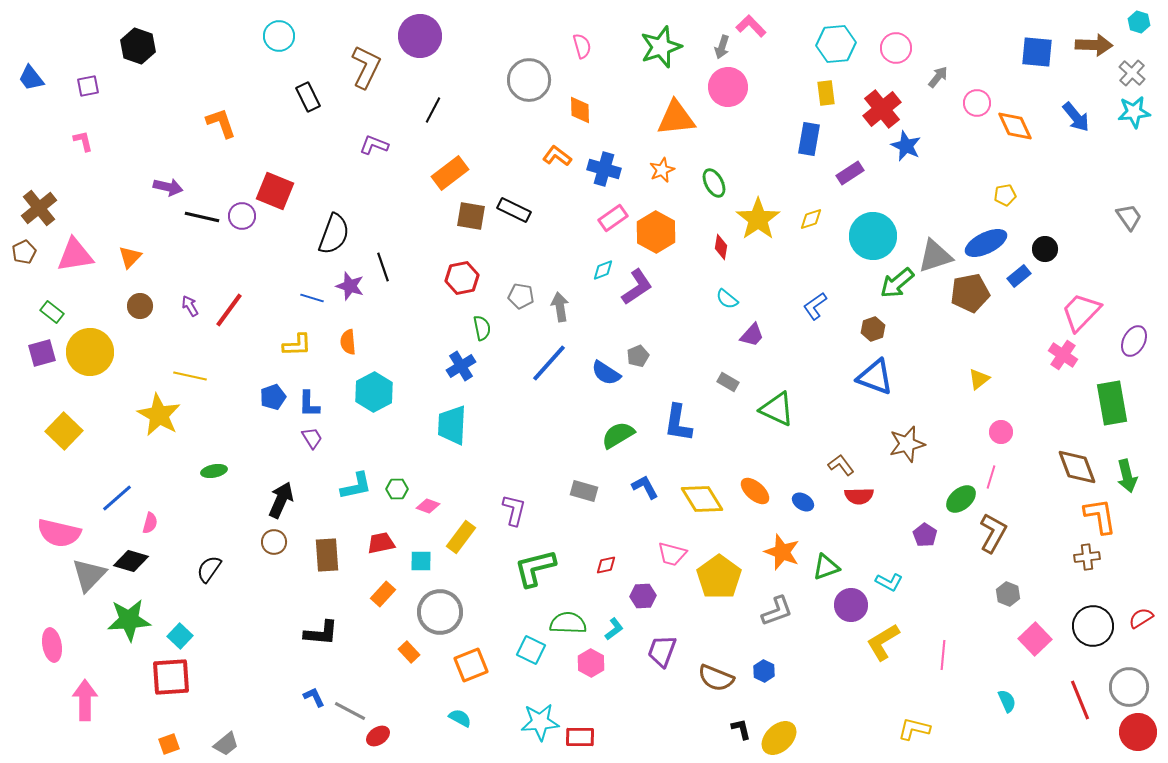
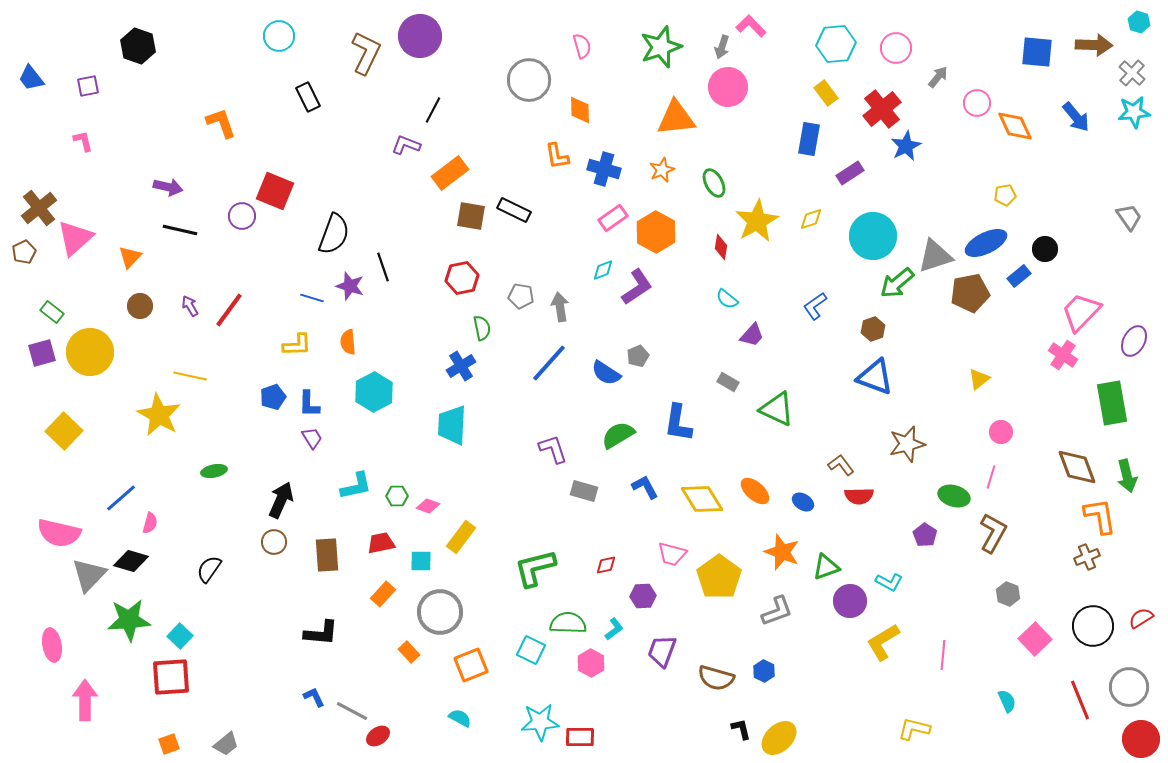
brown L-shape at (366, 67): moved 14 px up
yellow rectangle at (826, 93): rotated 30 degrees counterclockwise
purple L-shape at (374, 145): moved 32 px right
blue star at (906, 146): rotated 20 degrees clockwise
orange L-shape at (557, 156): rotated 136 degrees counterclockwise
black line at (202, 217): moved 22 px left, 13 px down
yellow star at (758, 219): moved 1 px left, 2 px down; rotated 6 degrees clockwise
pink triangle at (75, 255): moved 17 px up; rotated 33 degrees counterclockwise
green hexagon at (397, 489): moved 7 px down
blue line at (117, 498): moved 4 px right
green ellipse at (961, 499): moved 7 px left, 3 px up; rotated 56 degrees clockwise
purple L-shape at (514, 510): moved 39 px right, 61 px up; rotated 32 degrees counterclockwise
brown cross at (1087, 557): rotated 15 degrees counterclockwise
purple circle at (851, 605): moved 1 px left, 4 px up
brown semicircle at (716, 678): rotated 6 degrees counterclockwise
gray line at (350, 711): moved 2 px right
red circle at (1138, 732): moved 3 px right, 7 px down
